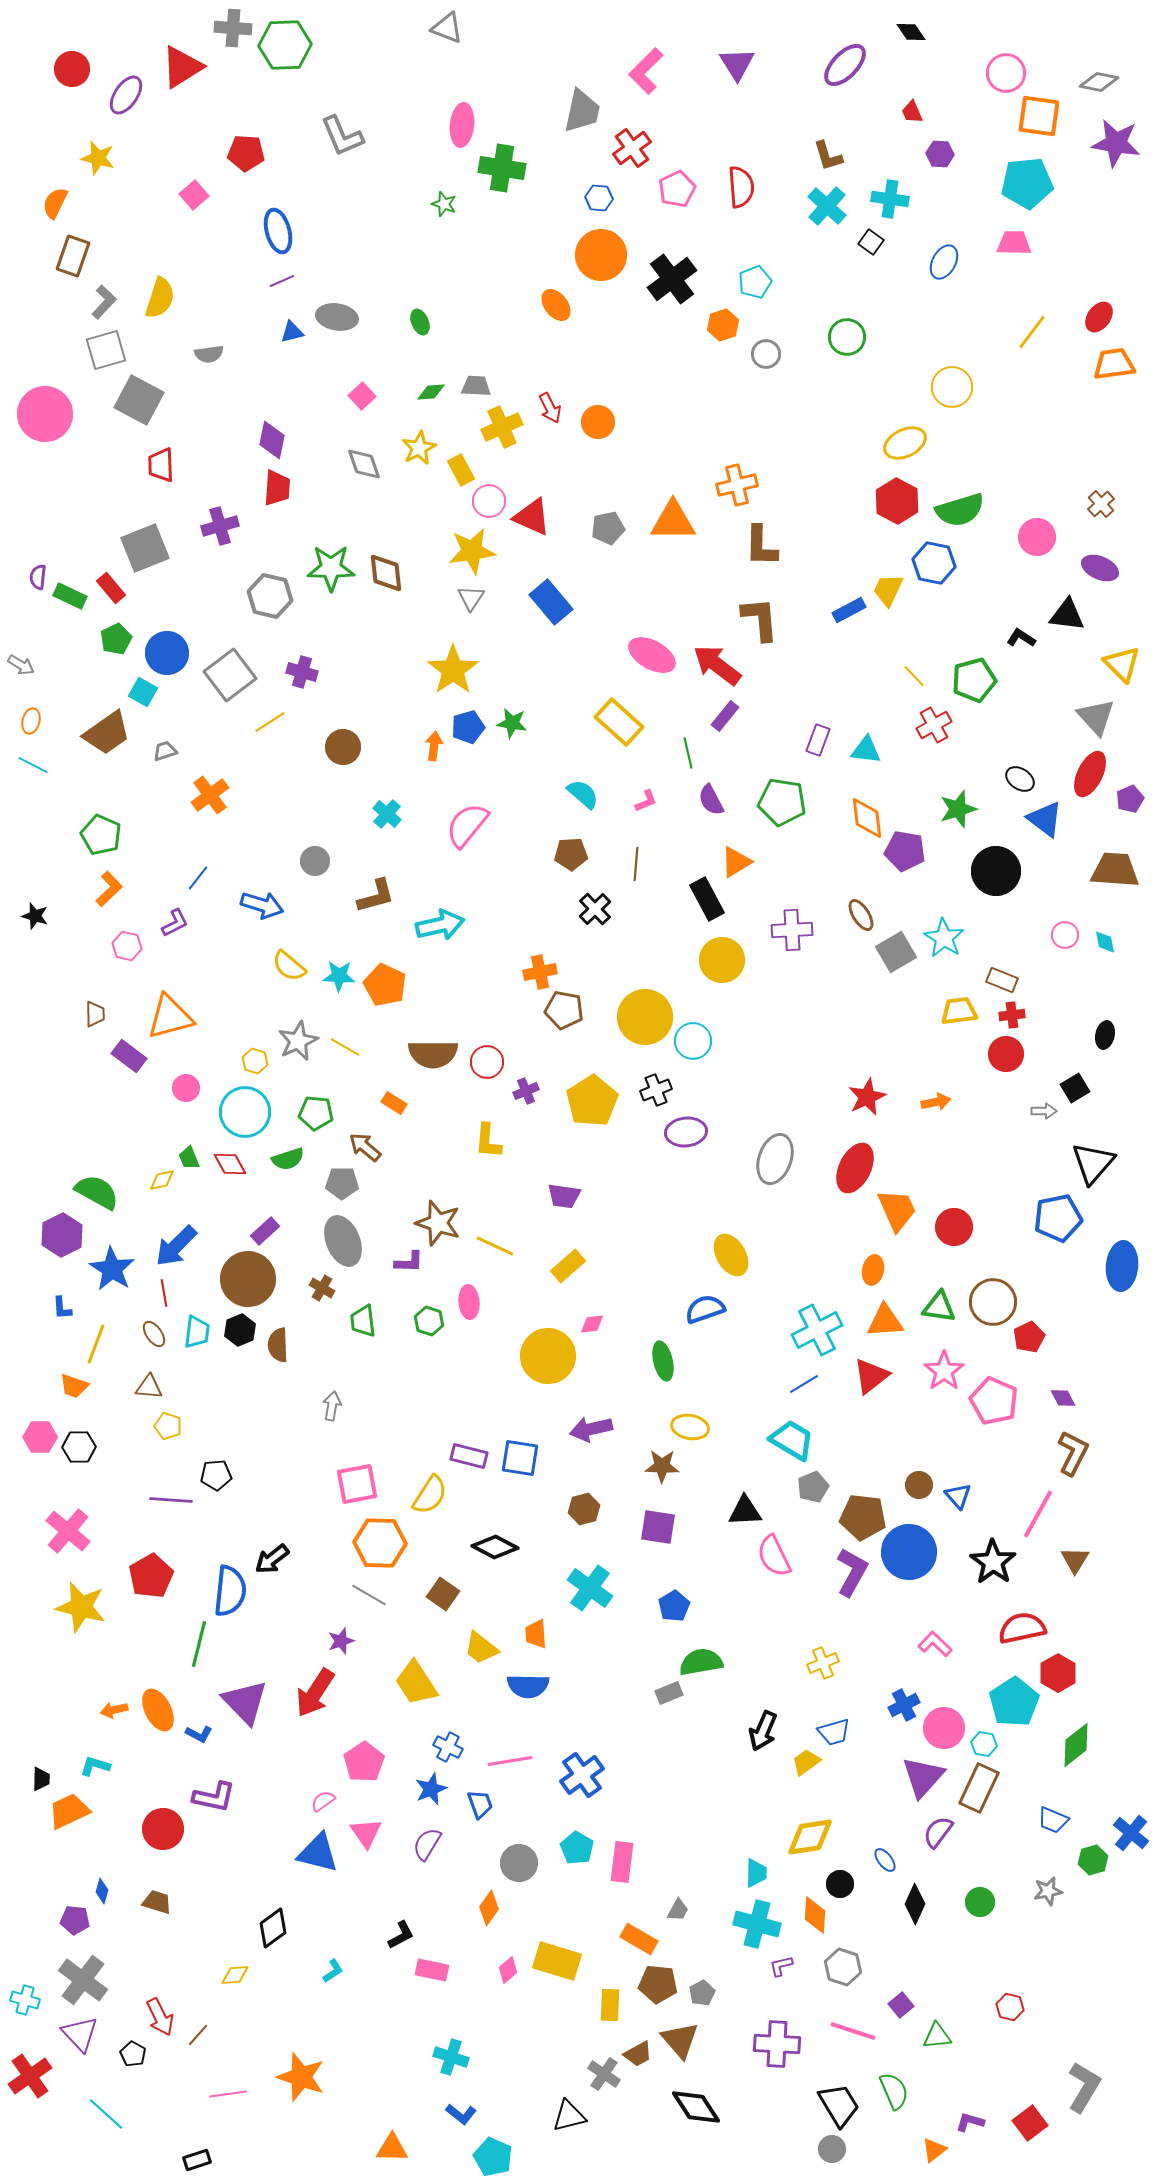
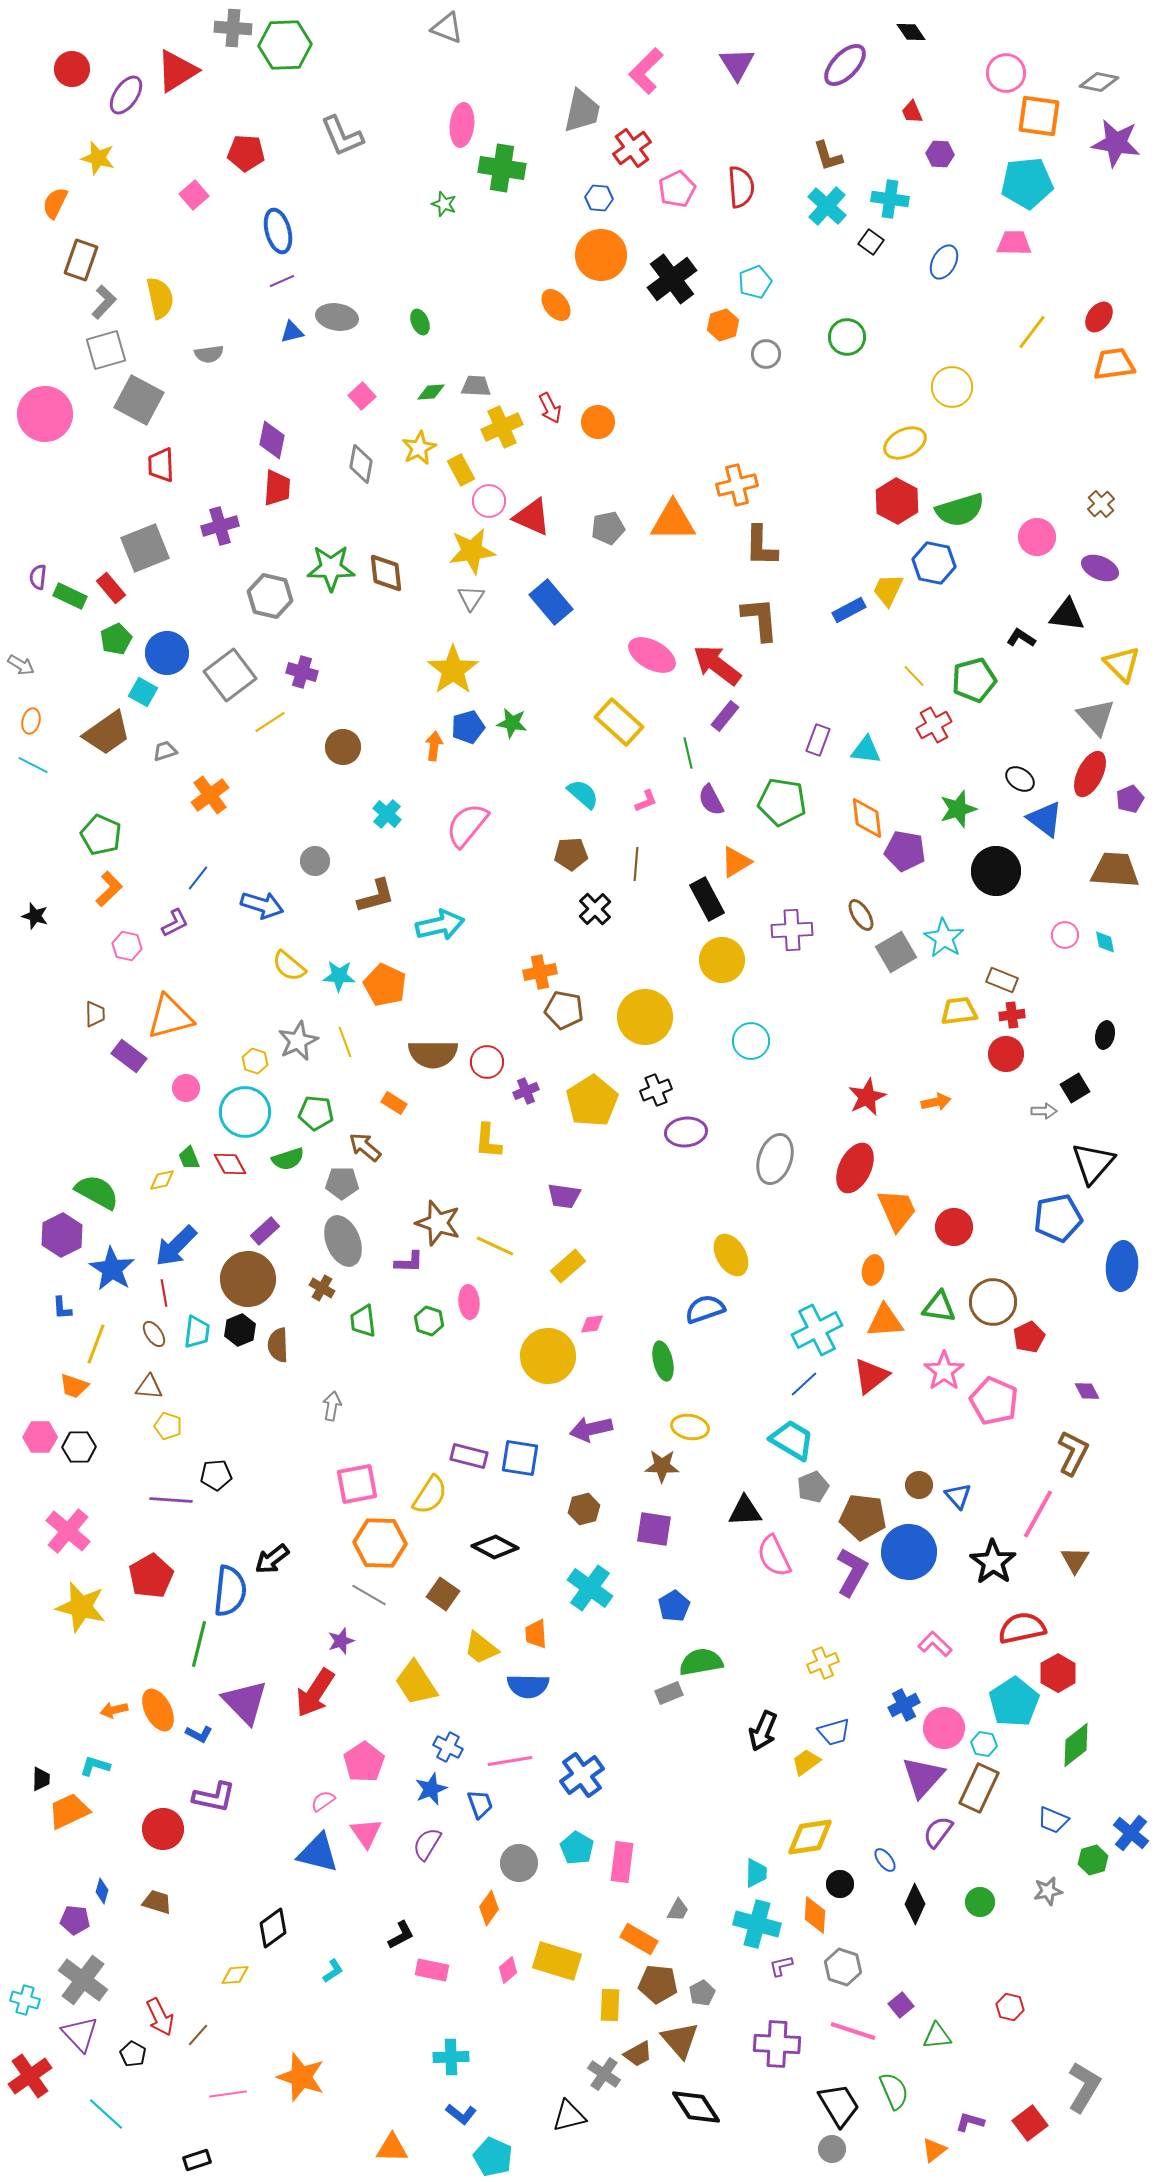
red triangle at (182, 67): moved 5 px left, 4 px down
brown rectangle at (73, 256): moved 8 px right, 4 px down
yellow semicircle at (160, 298): rotated 30 degrees counterclockwise
gray diamond at (364, 464): moved 3 px left; rotated 30 degrees clockwise
cyan circle at (693, 1041): moved 58 px right
yellow line at (345, 1047): moved 5 px up; rotated 40 degrees clockwise
blue line at (804, 1384): rotated 12 degrees counterclockwise
purple diamond at (1063, 1398): moved 24 px right, 7 px up
purple square at (658, 1527): moved 4 px left, 2 px down
cyan cross at (451, 2057): rotated 20 degrees counterclockwise
